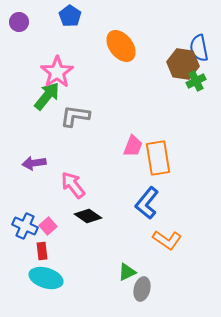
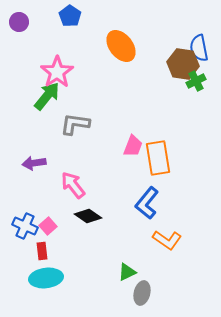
gray L-shape: moved 8 px down
cyan ellipse: rotated 24 degrees counterclockwise
gray ellipse: moved 4 px down
